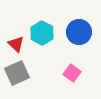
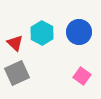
red triangle: moved 1 px left, 1 px up
pink square: moved 10 px right, 3 px down
